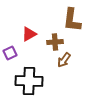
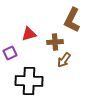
brown L-shape: rotated 20 degrees clockwise
red triangle: rotated 14 degrees clockwise
